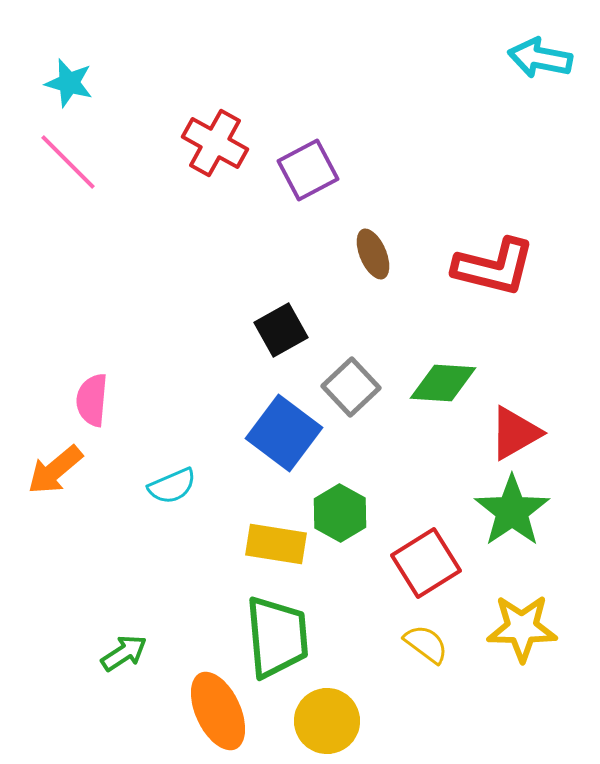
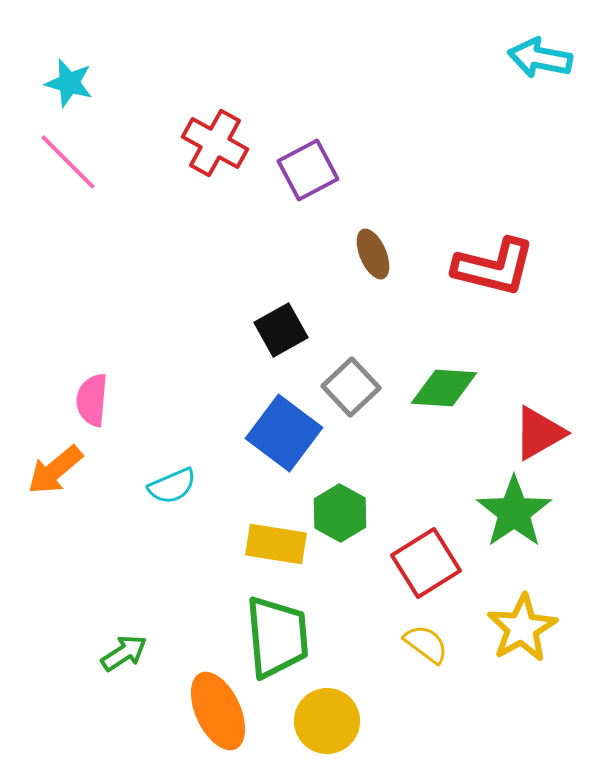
green diamond: moved 1 px right, 5 px down
red triangle: moved 24 px right
green star: moved 2 px right, 1 px down
yellow star: rotated 30 degrees counterclockwise
